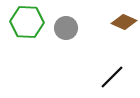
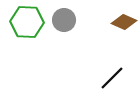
gray circle: moved 2 px left, 8 px up
black line: moved 1 px down
